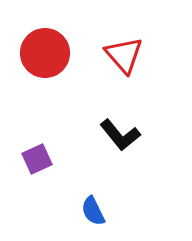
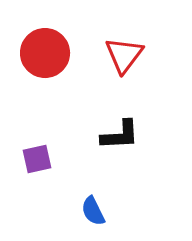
red triangle: rotated 18 degrees clockwise
black L-shape: rotated 54 degrees counterclockwise
purple square: rotated 12 degrees clockwise
